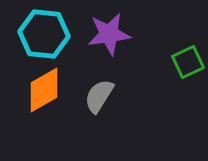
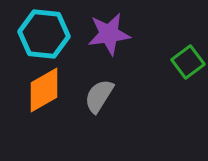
green square: rotated 12 degrees counterclockwise
